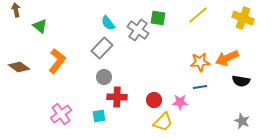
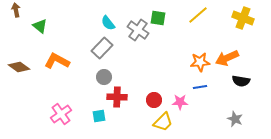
orange L-shape: rotated 100 degrees counterclockwise
gray star: moved 7 px left, 2 px up
